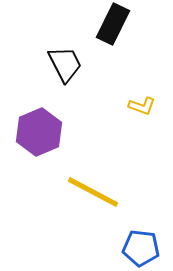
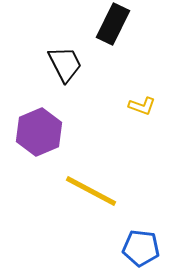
yellow line: moved 2 px left, 1 px up
